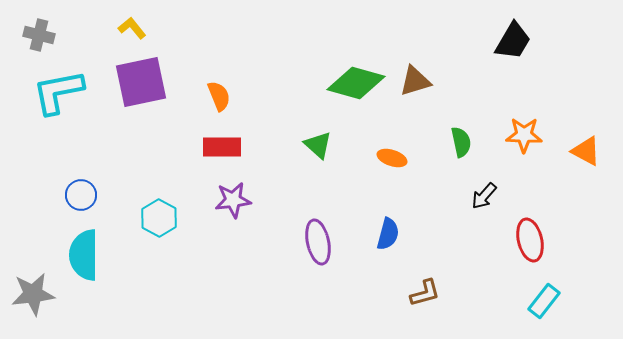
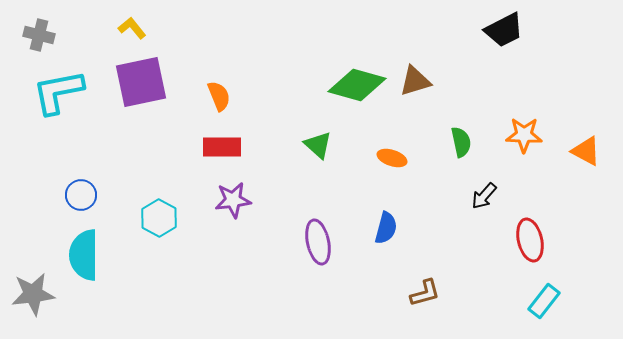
black trapezoid: moved 9 px left, 11 px up; rotated 33 degrees clockwise
green diamond: moved 1 px right, 2 px down
blue semicircle: moved 2 px left, 6 px up
